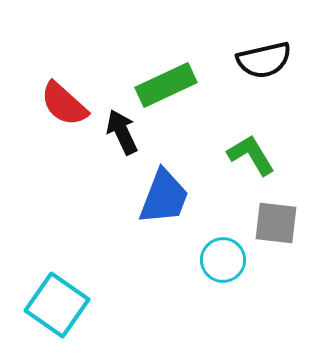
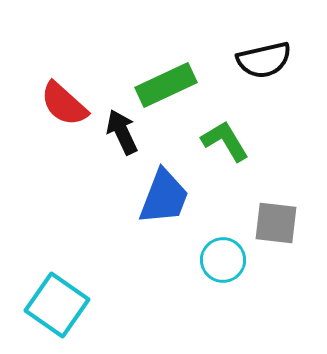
green L-shape: moved 26 px left, 14 px up
